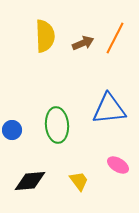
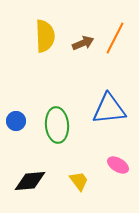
blue circle: moved 4 px right, 9 px up
